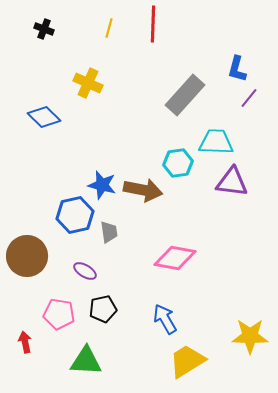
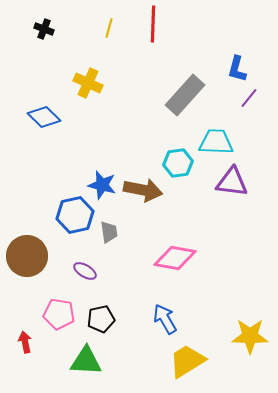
black pentagon: moved 2 px left, 10 px down
